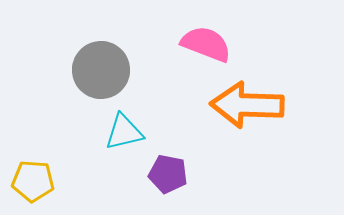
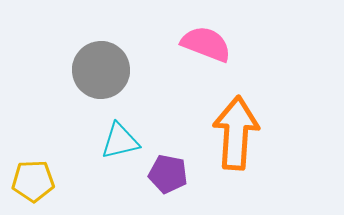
orange arrow: moved 11 px left, 28 px down; rotated 92 degrees clockwise
cyan triangle: moved 4 px left, 9 px down
yellow pentagon: rotated 6 degrees counterclockwise
